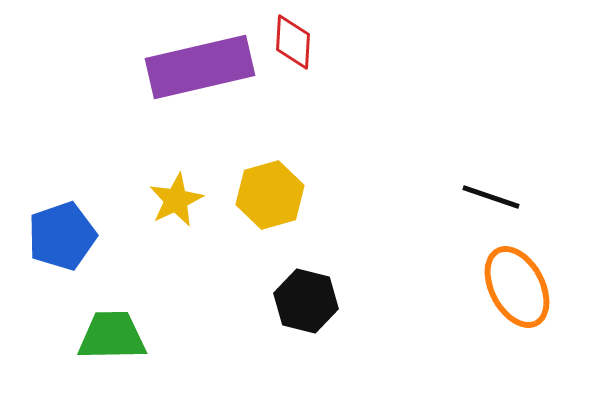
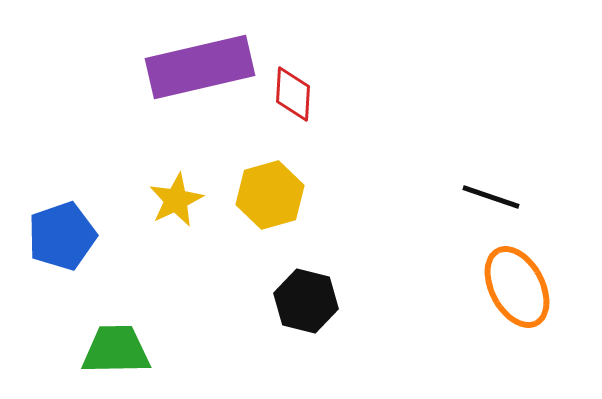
red diamond: moved 52 px down
green trapezoid: moved 4 px right, 14 px down
